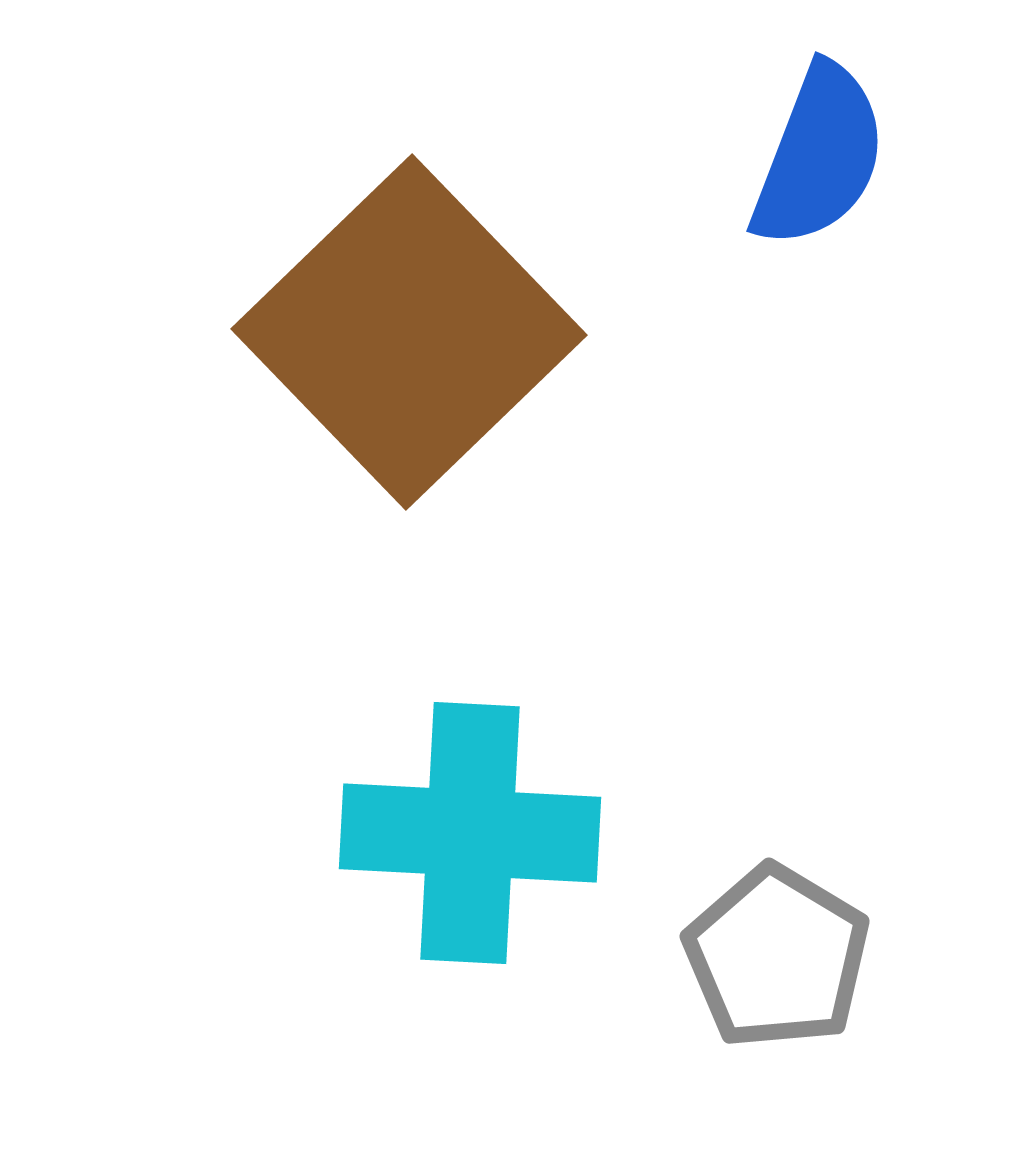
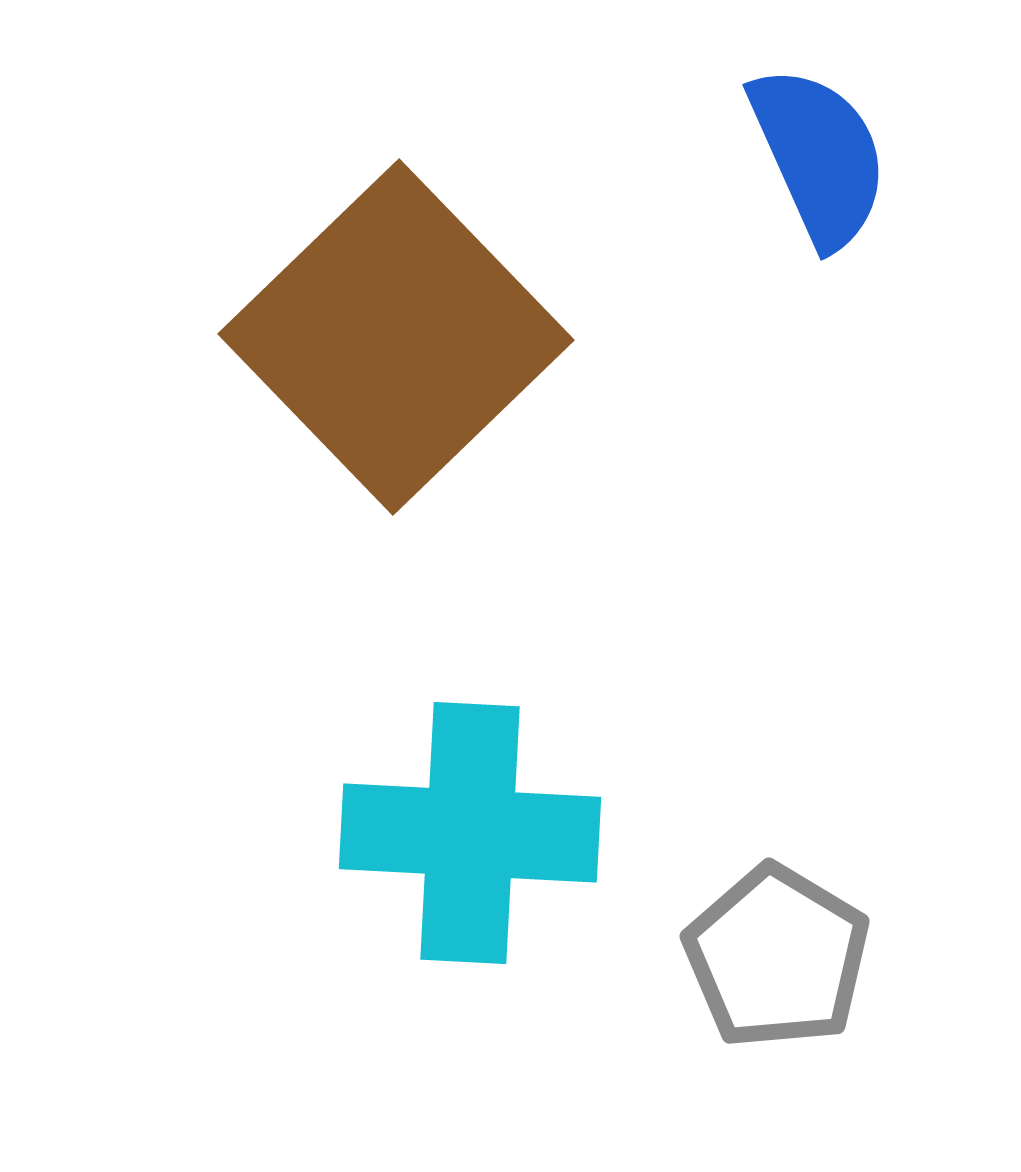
blue semicircle: rotated 45 degrees counterclockwise
brown square: moved 13 px left, 5 px down
